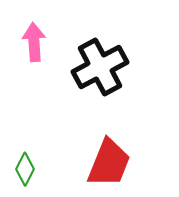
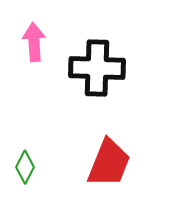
black cross: moved 3 px left, 1 px down; rotated 30 degrees clockwise
green diamond: moved 2 px up
